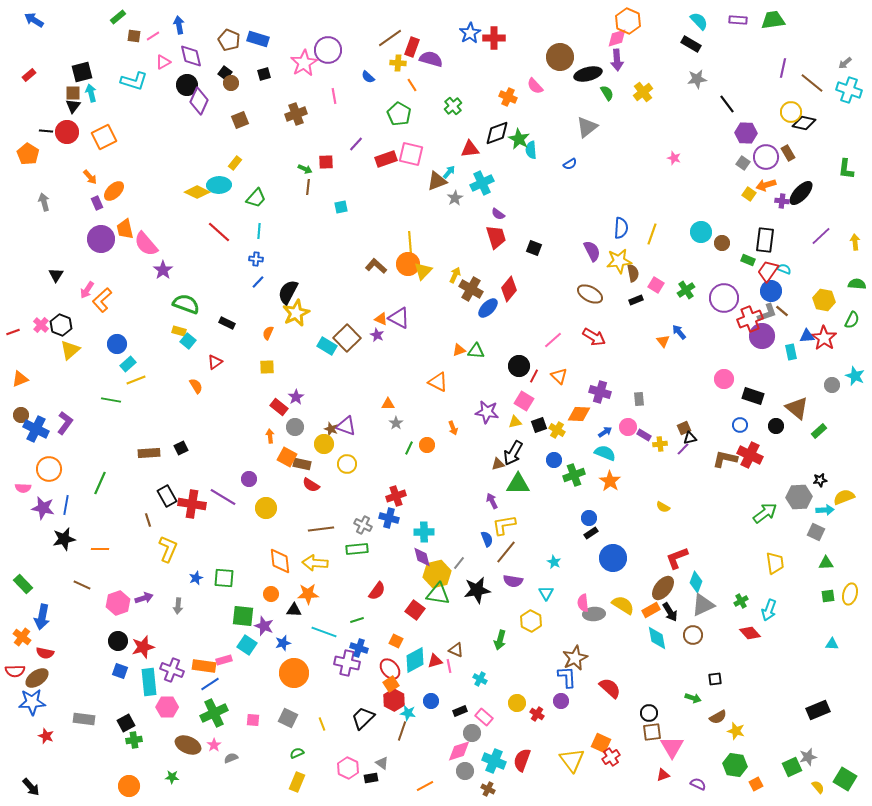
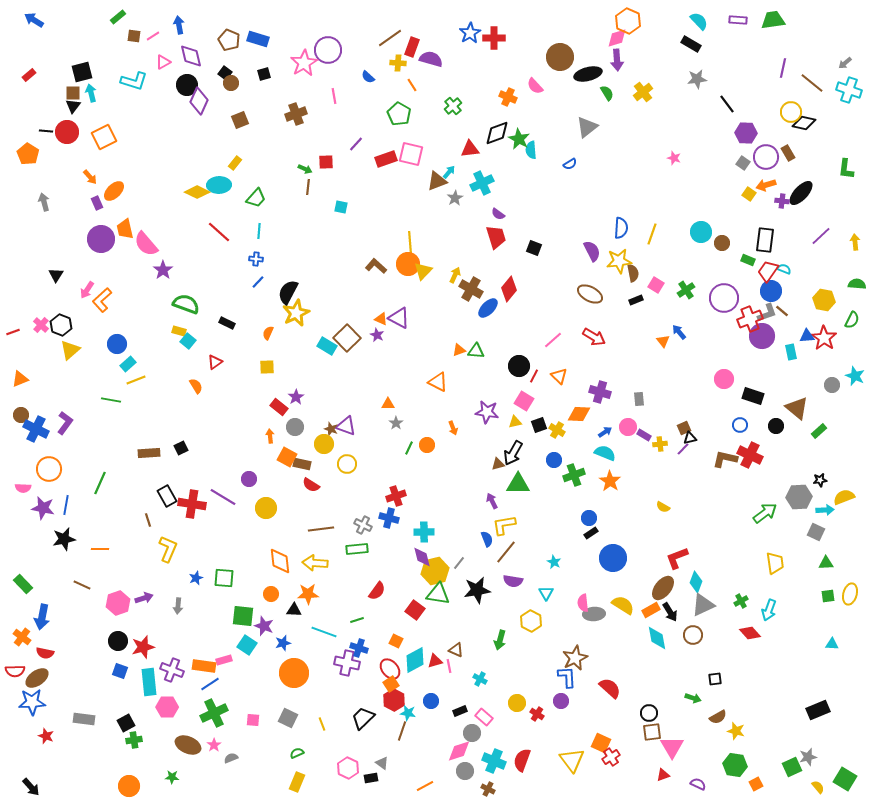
cyan square at (341, 207): rotated 24 degrees clockwise
yellow hexagon at (437, 574): moved 2 px left, 3 px up
